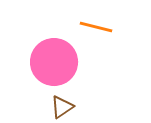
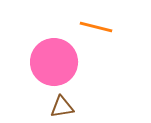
brown triangle: rotated 25 degrees clockwise
